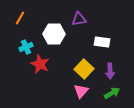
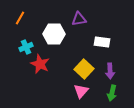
green arrow: rotated 133 degrees clockwise
